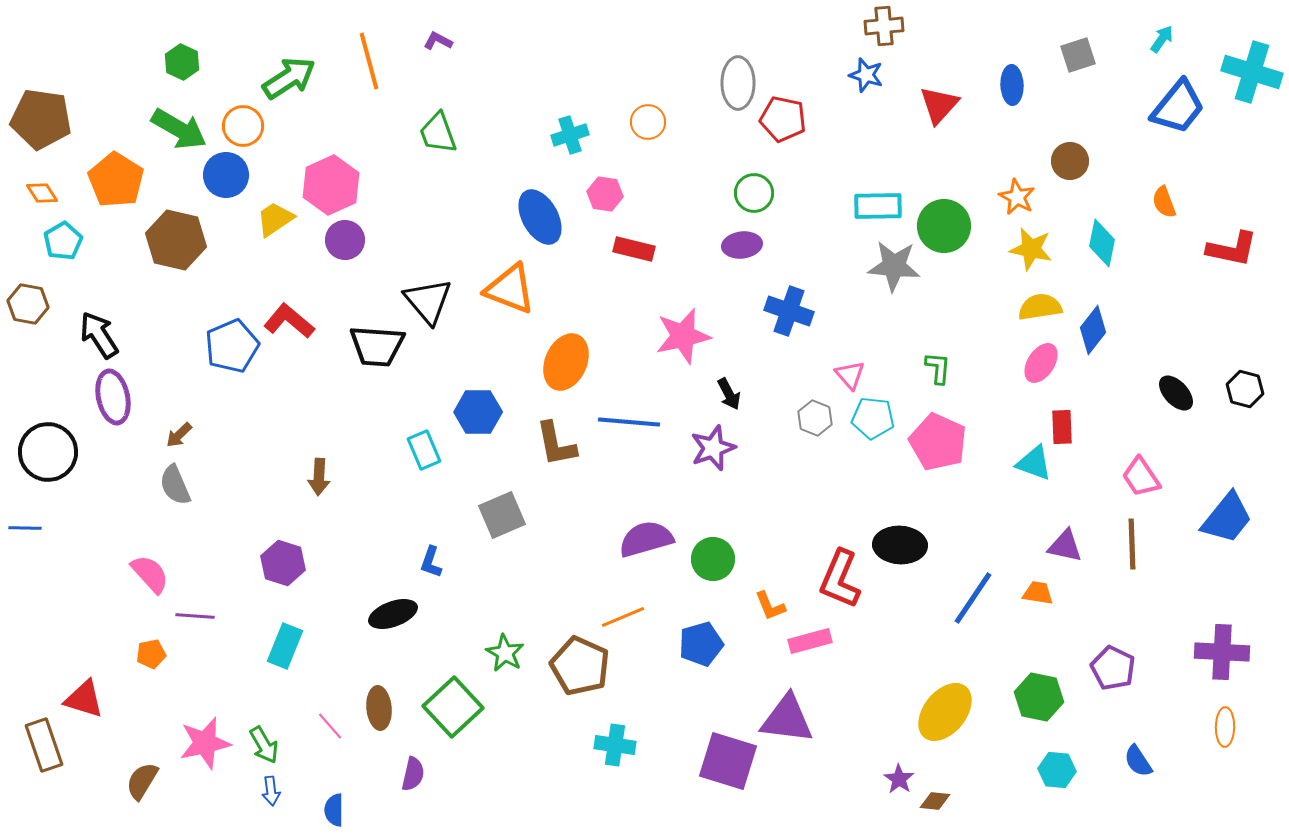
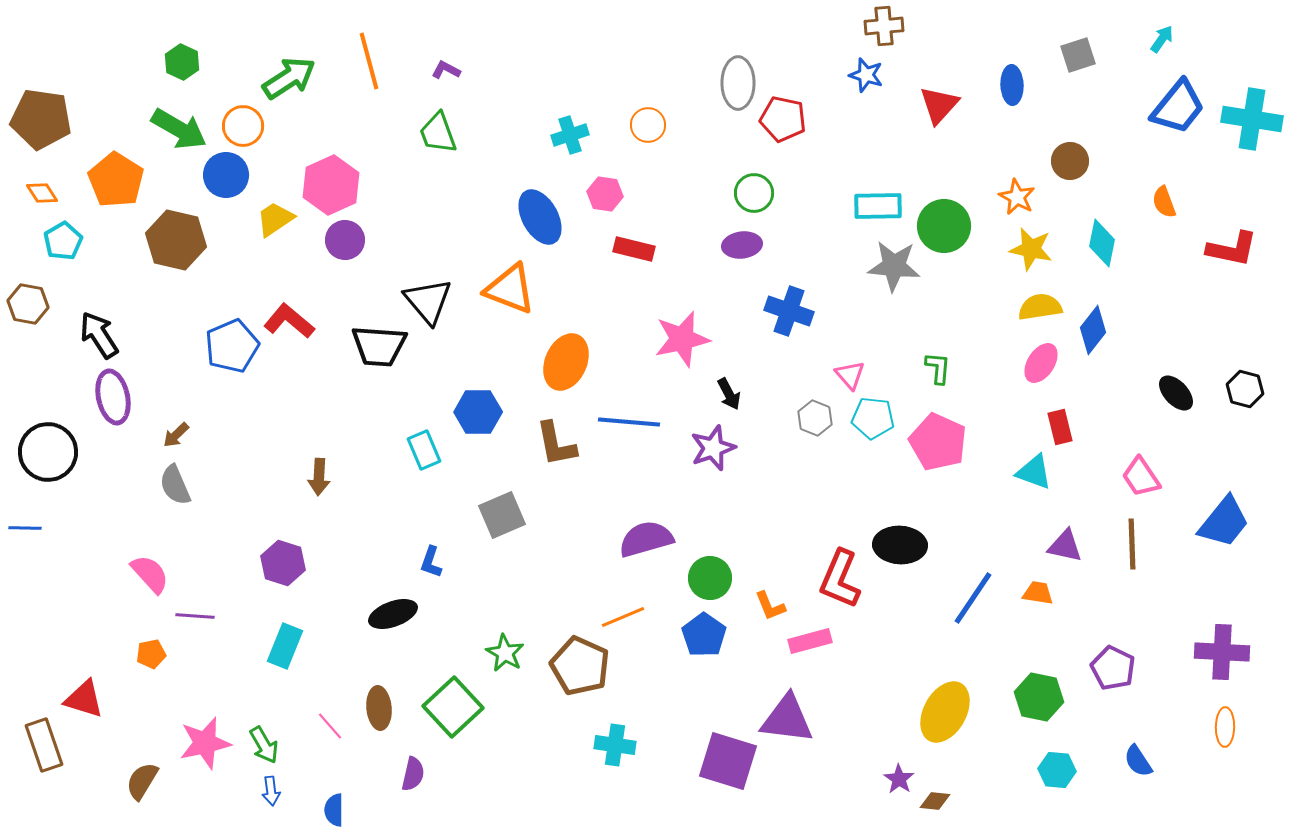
purple L-shape at (438, 41): moved 8 px right, 29 px down
cyan cross at (1252, 72): moved 47 px down; rotated 8 degrees counterclockwise
orange circle at (648, 122): moved 3 px down
pink star at (683, 336): moved 1 px left, 3 px down
black trapezoid at (377, 346): moved 2 px right
red rectangle at (1062, 427): moved 2 px left; rotated 12 degrees counterclockwise
brown arrow at (179, 435): moved 3 px left
cyan triangle at (1034, 463): moved 9 px down
blue trapezoid at (1227, 518): moved 3 px left, 4 px down
green circle at (713, 559): moved 3 px left, 19 px down
blue pentagon at (701, 644): moved 3 px right, 9 px up; rotated 21 degrees counterclockwise
yellow ellipse at (945, 712): rotated 10 degrees counterclockwise
